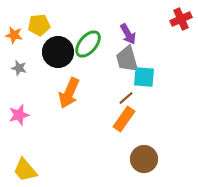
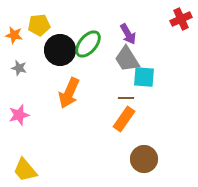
black circle: moved 2 px right, 2 px up
gray trapezoid: rotated 16 degrees counterclockwise
brown line: rotated 42 degrees clockwise
